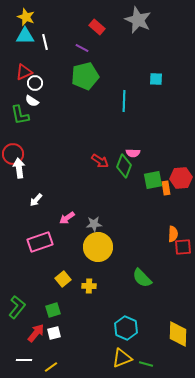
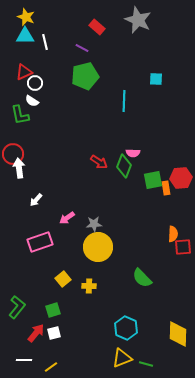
red arrow at (100, 161): moved 1 px left, 1 px down
